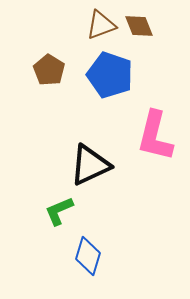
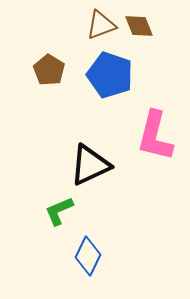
blue diamond: rotated 9 degrees clockwise
